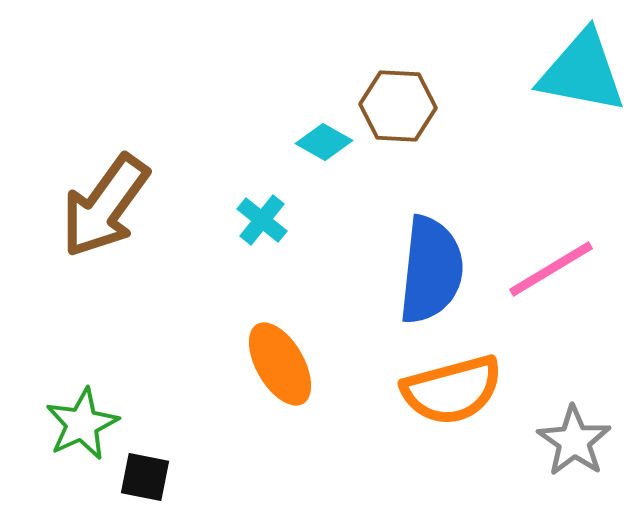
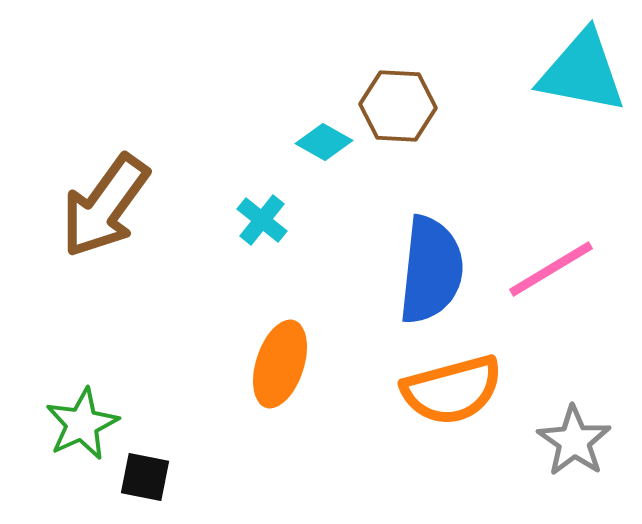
orange ellipse: rotated 48 degrees clockwise
